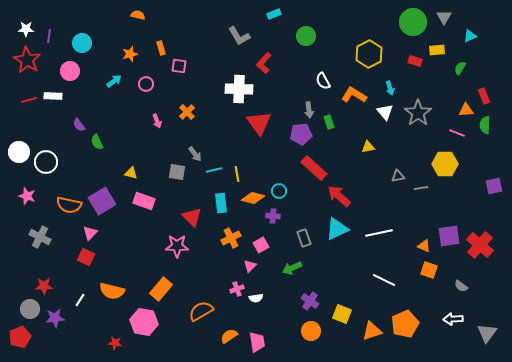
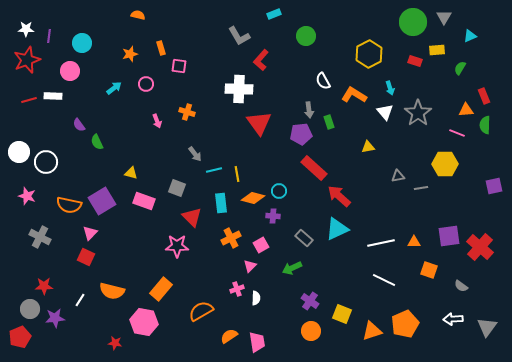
red star at (27, 60): rotated 20 degrees clockwise
red L-shape at (264, 63): moved 3 px left, 3 px up
cyan arrow at (114, 81): moved 7 px down
orange cross at (187, 112): rotated 28 degrees counterclockwise
gray square at (177, 172): moved 16 px down; rotated 12 degrees clockwise
white line at (379, 233): moved 2 px right, 10 px down
gray rectangle at (304, 238): rotated 30 degrees counterclockwise
red cross at (480, 245): moved 2 px down
orange triangle at (424, 246): moved 10 px left, 4 px up; rotated 24 degrees counterclockwise
white semicircle at (256, 298): rotated 80 degrees counterclockwise
gray triangle at (487, 333): moved 6 px up
